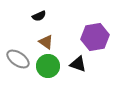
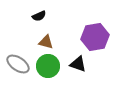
brown triangle: rotated 21 degrees counterclockwise
gray ellipse: moved 5 px down
